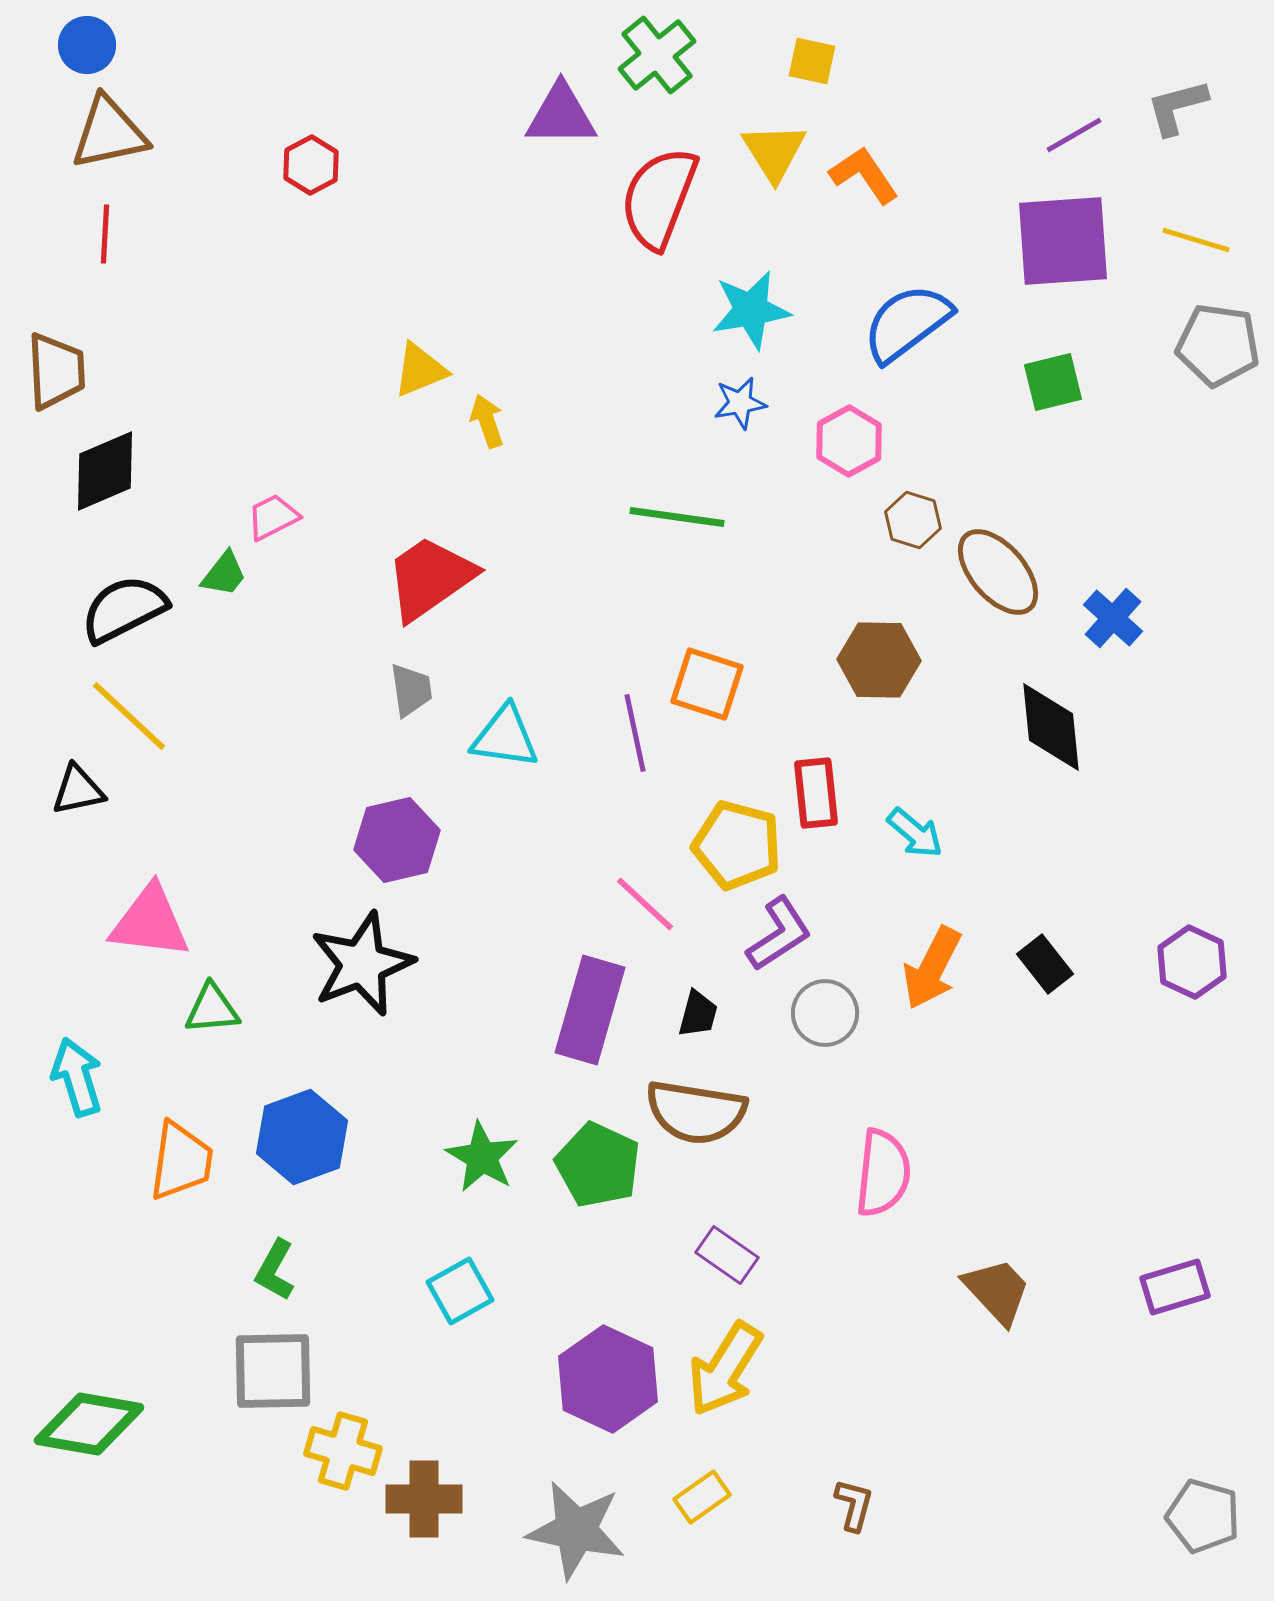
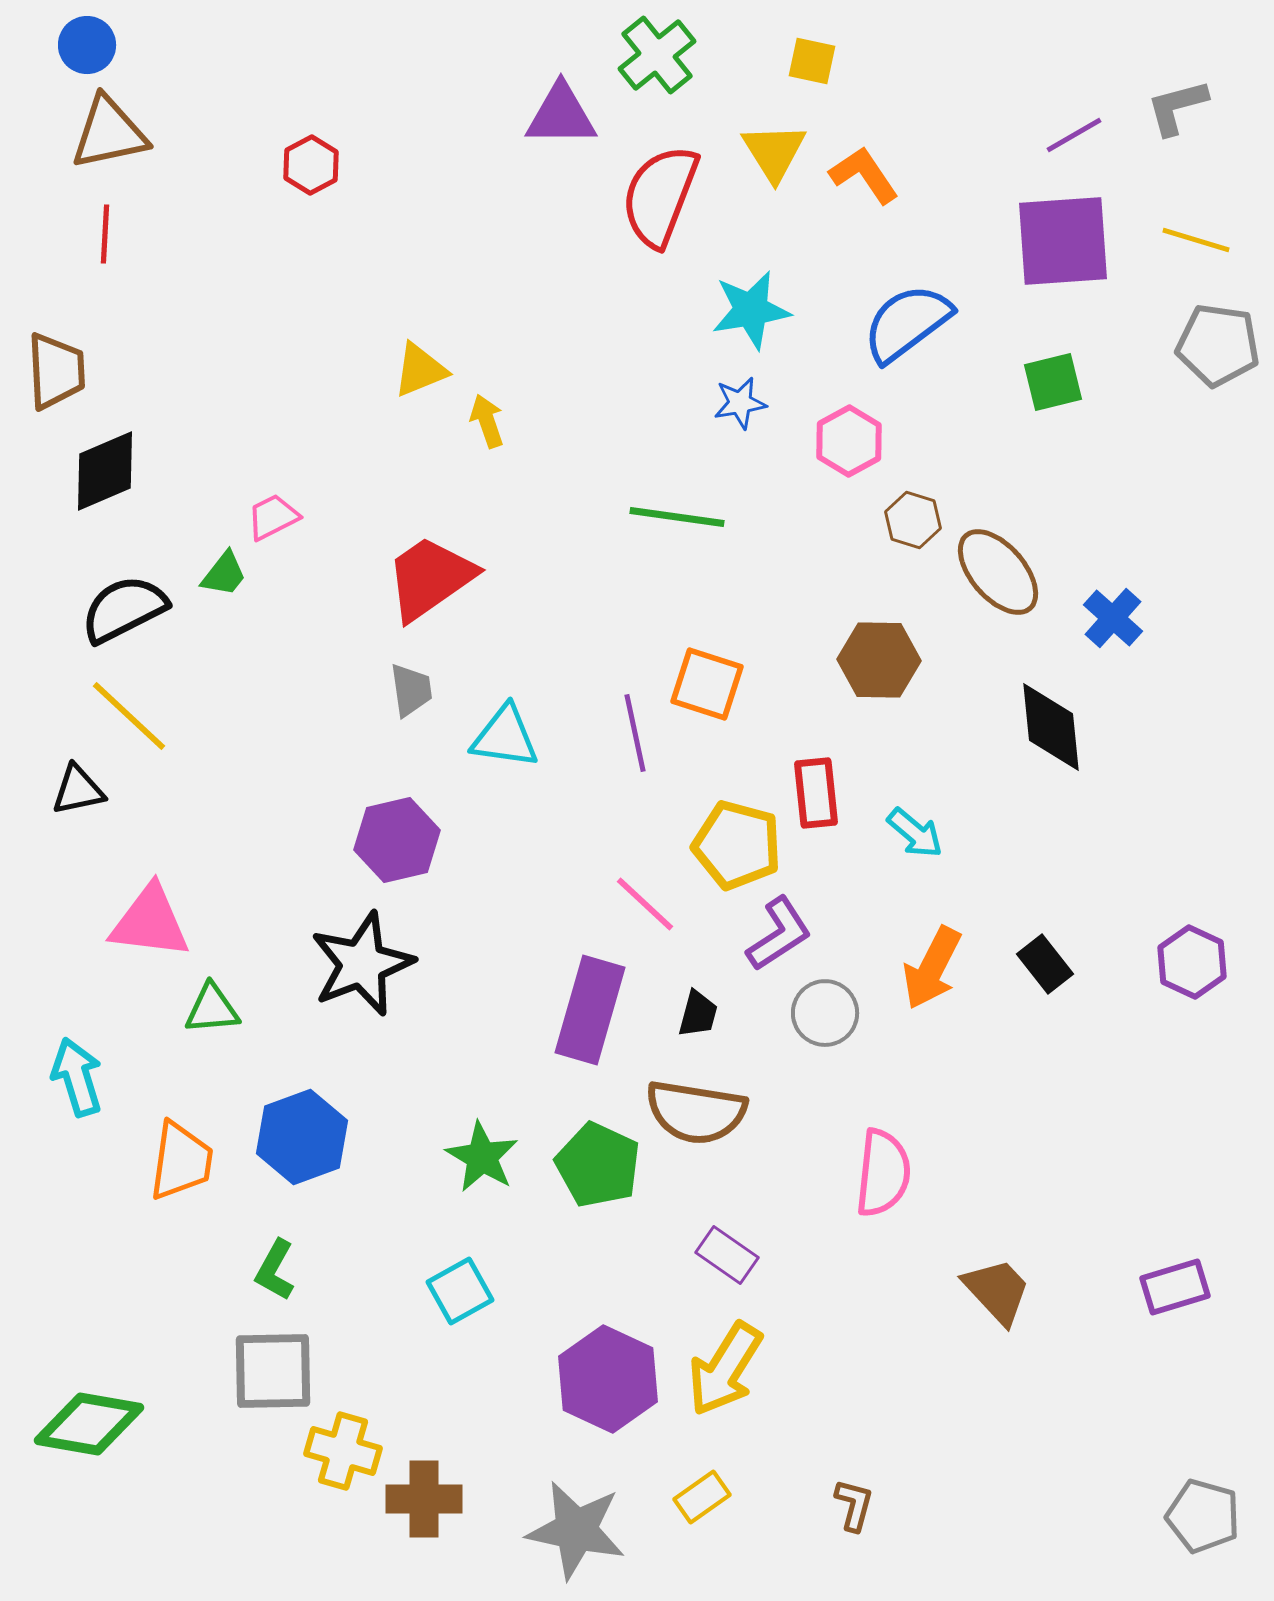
red semicircle at (659, 198): moved 1 px right, 2 px up
